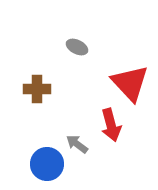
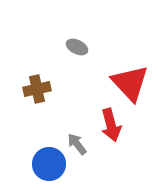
brown cross: rotated 12 degrees counterclockwise
gray arrow: rotated 15 degrees clockwise
blue circle: moved 2 px right
